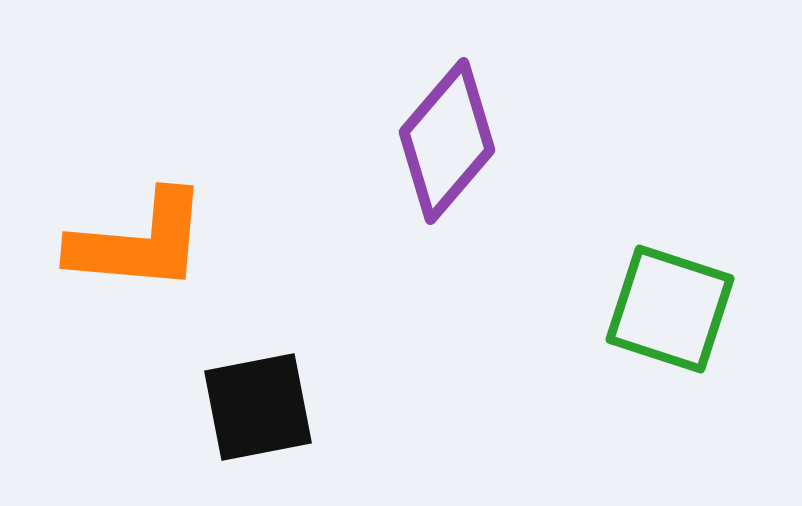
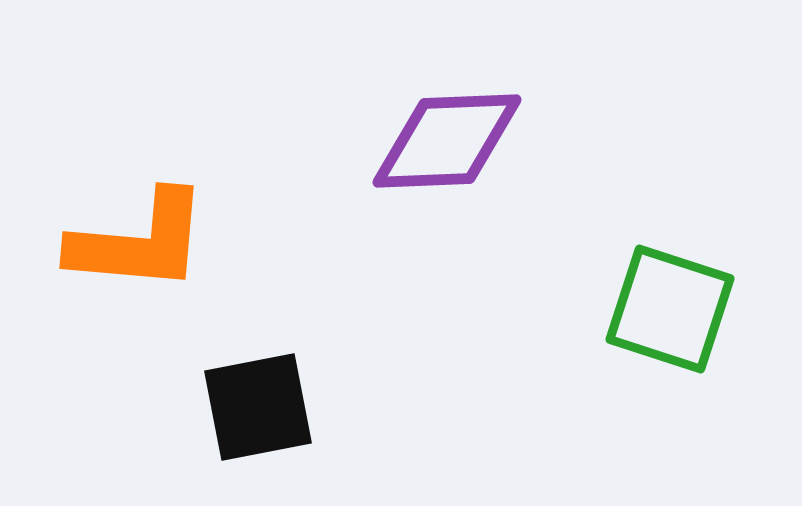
purple diamond: rotated 47 degrees clockwise
